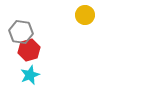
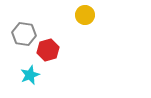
gray hexagon: moved 3 px right, 2 px down
red hexagon: moved 19 px right
